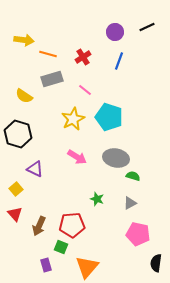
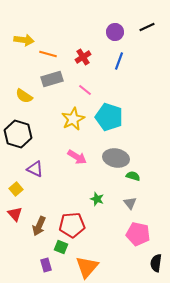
gray triangle: rotated 40 degrees counterclockwise
